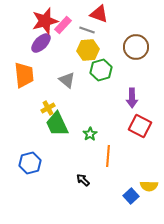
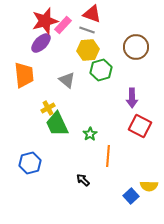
red triangle: moved 7 px left
